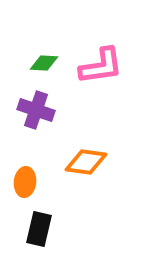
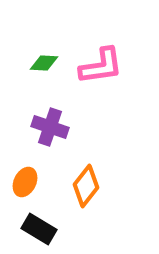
purple cross: moved 14 px right, 17 px down
orange diamond: moved 24 px down; rotated 60 degrees counterclockwise
orange ellipse: rotated 20 degrees clockwise
black rectangle: rotated 72 degrees counterclockwise
